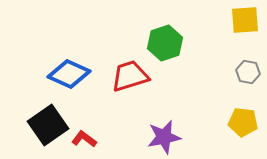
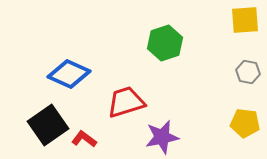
red trapezoid: moved 4 px left, 26 px down
yellow pentagon: moved 2 px right, 1 px down
purple star: moved 2 px left
